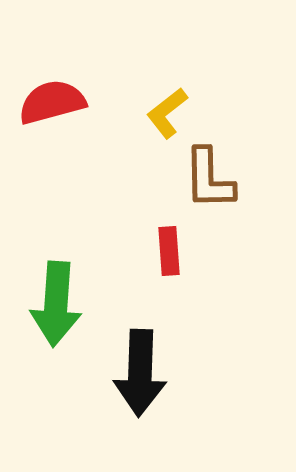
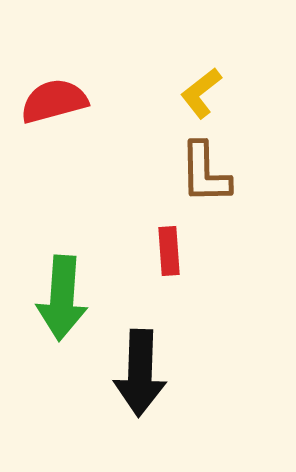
red semicircle: moved 2 px right, 1 px up
yellow L-shape: moved 34 px right, 20 px up
brown L-shape: moved 4 px left, 6 px up
green arrow: moved 6 px right, 6 px up
